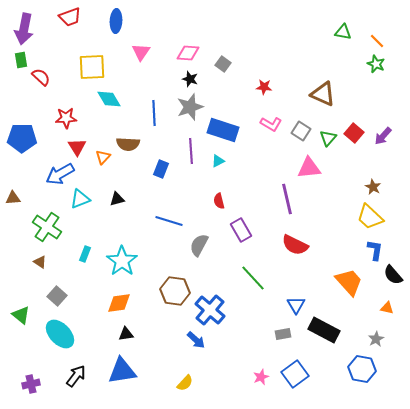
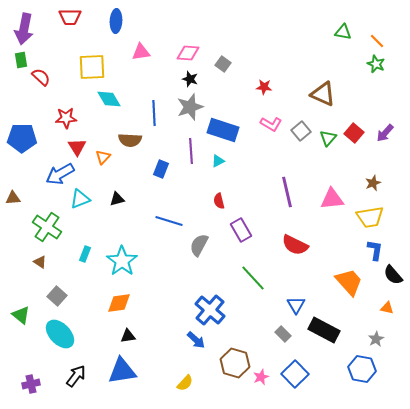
red trapezoid at (70, 17): rotated 20 degrees clockwise
pink triangle at (141, 52): rotated 48 degrees clockwise
gray square at (301, 131): rotated 18 degrees clockwise
purple arrow at (383, 136): moved 2 px right, 3 px up
brown semicircle at (128, 144): moved 2 px right, 4 px up
pink triangle at (309, 168): moved 23 px right, 31 px down
brown star at (373, 187): moved 4 px up; rotated 21 degrees clockwise
purple line at (287, 199): moved 7 px up
yellow trapezoid at (370, 217): rotated 52 degrees counterclockwise
brown hexagon at (175, 291): moved 60 px right, 72 px down; rotated 8 degrees clockwise
black triangle at (126, 334): moved 2 px right, 2 px down
gray rectangle at (283, 334): rotated 56 degrees clockwise
blue square at (295, 374): rotated 8 degrees counterclockwise
